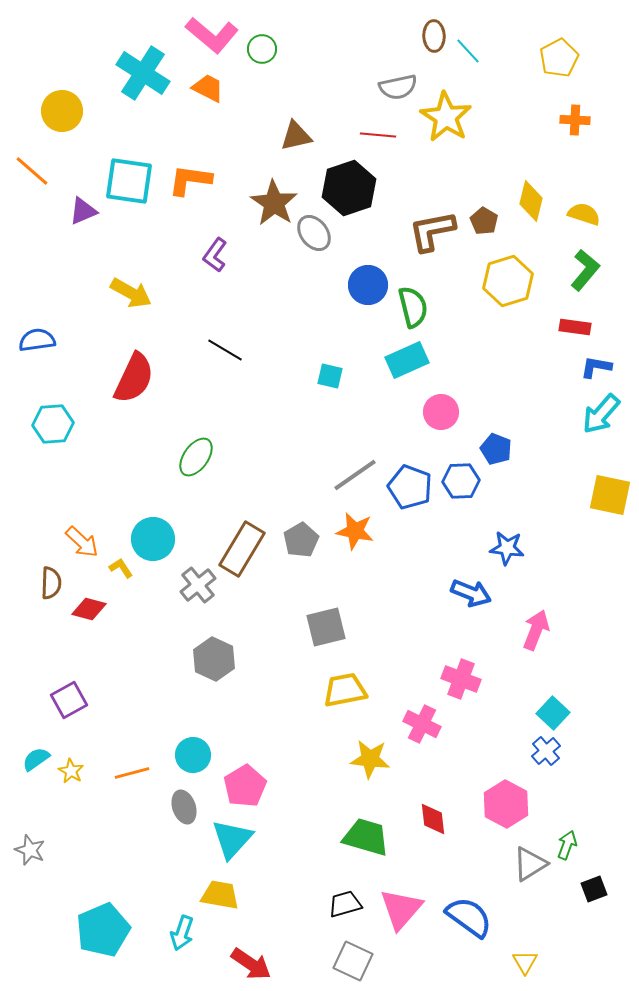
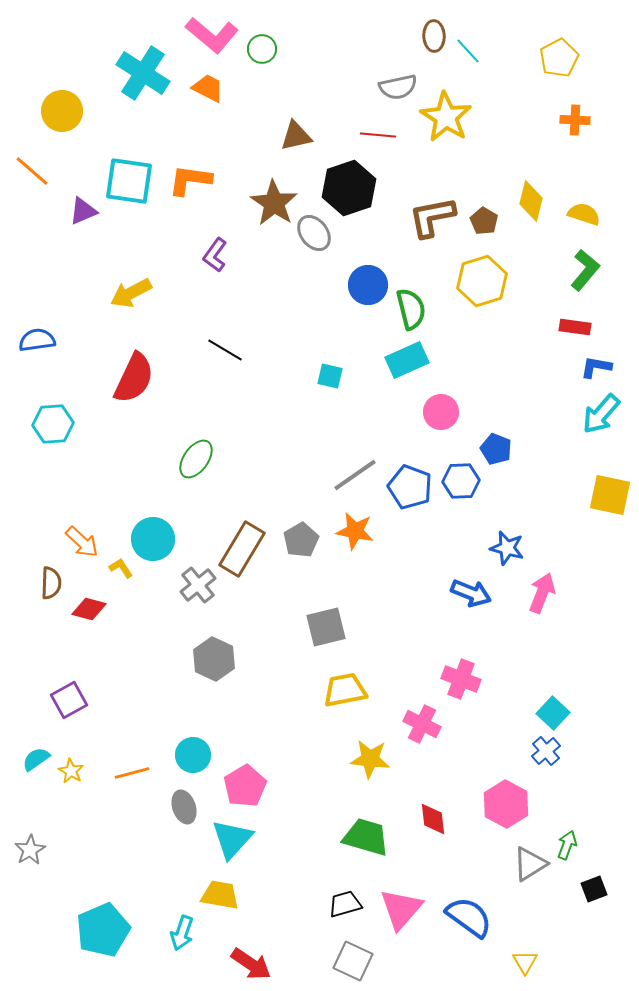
brown L-shape at (432, 231): moved 14 px up
yellow hexagon at (508, 281): moved 26 px left
yellow arrow at (131, 293): rotated 123 degrees clockwise
green semicircle at (413, 307): moved 2 px left, 2 px down
green ellipse at (196, 457): moved 2 px down
blue star at (507, 548): rotated 8 degrees clockwise
pink arrow at (536, 630): moved 6 px right, 37 px up
gray star at (30, 850): rotated 20 degrees clockwise
